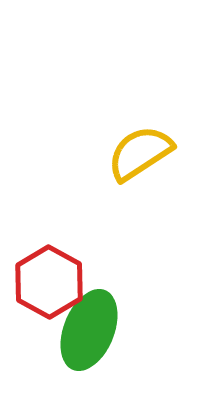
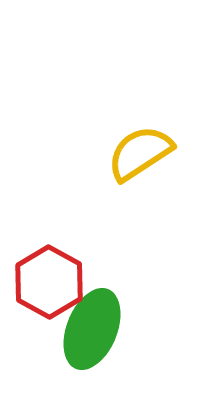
green ellipse: moved 3 px right, 1 px up
